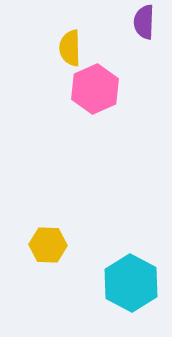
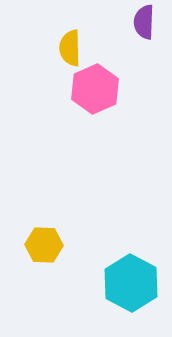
yellow hexagon: moved 4 px left
